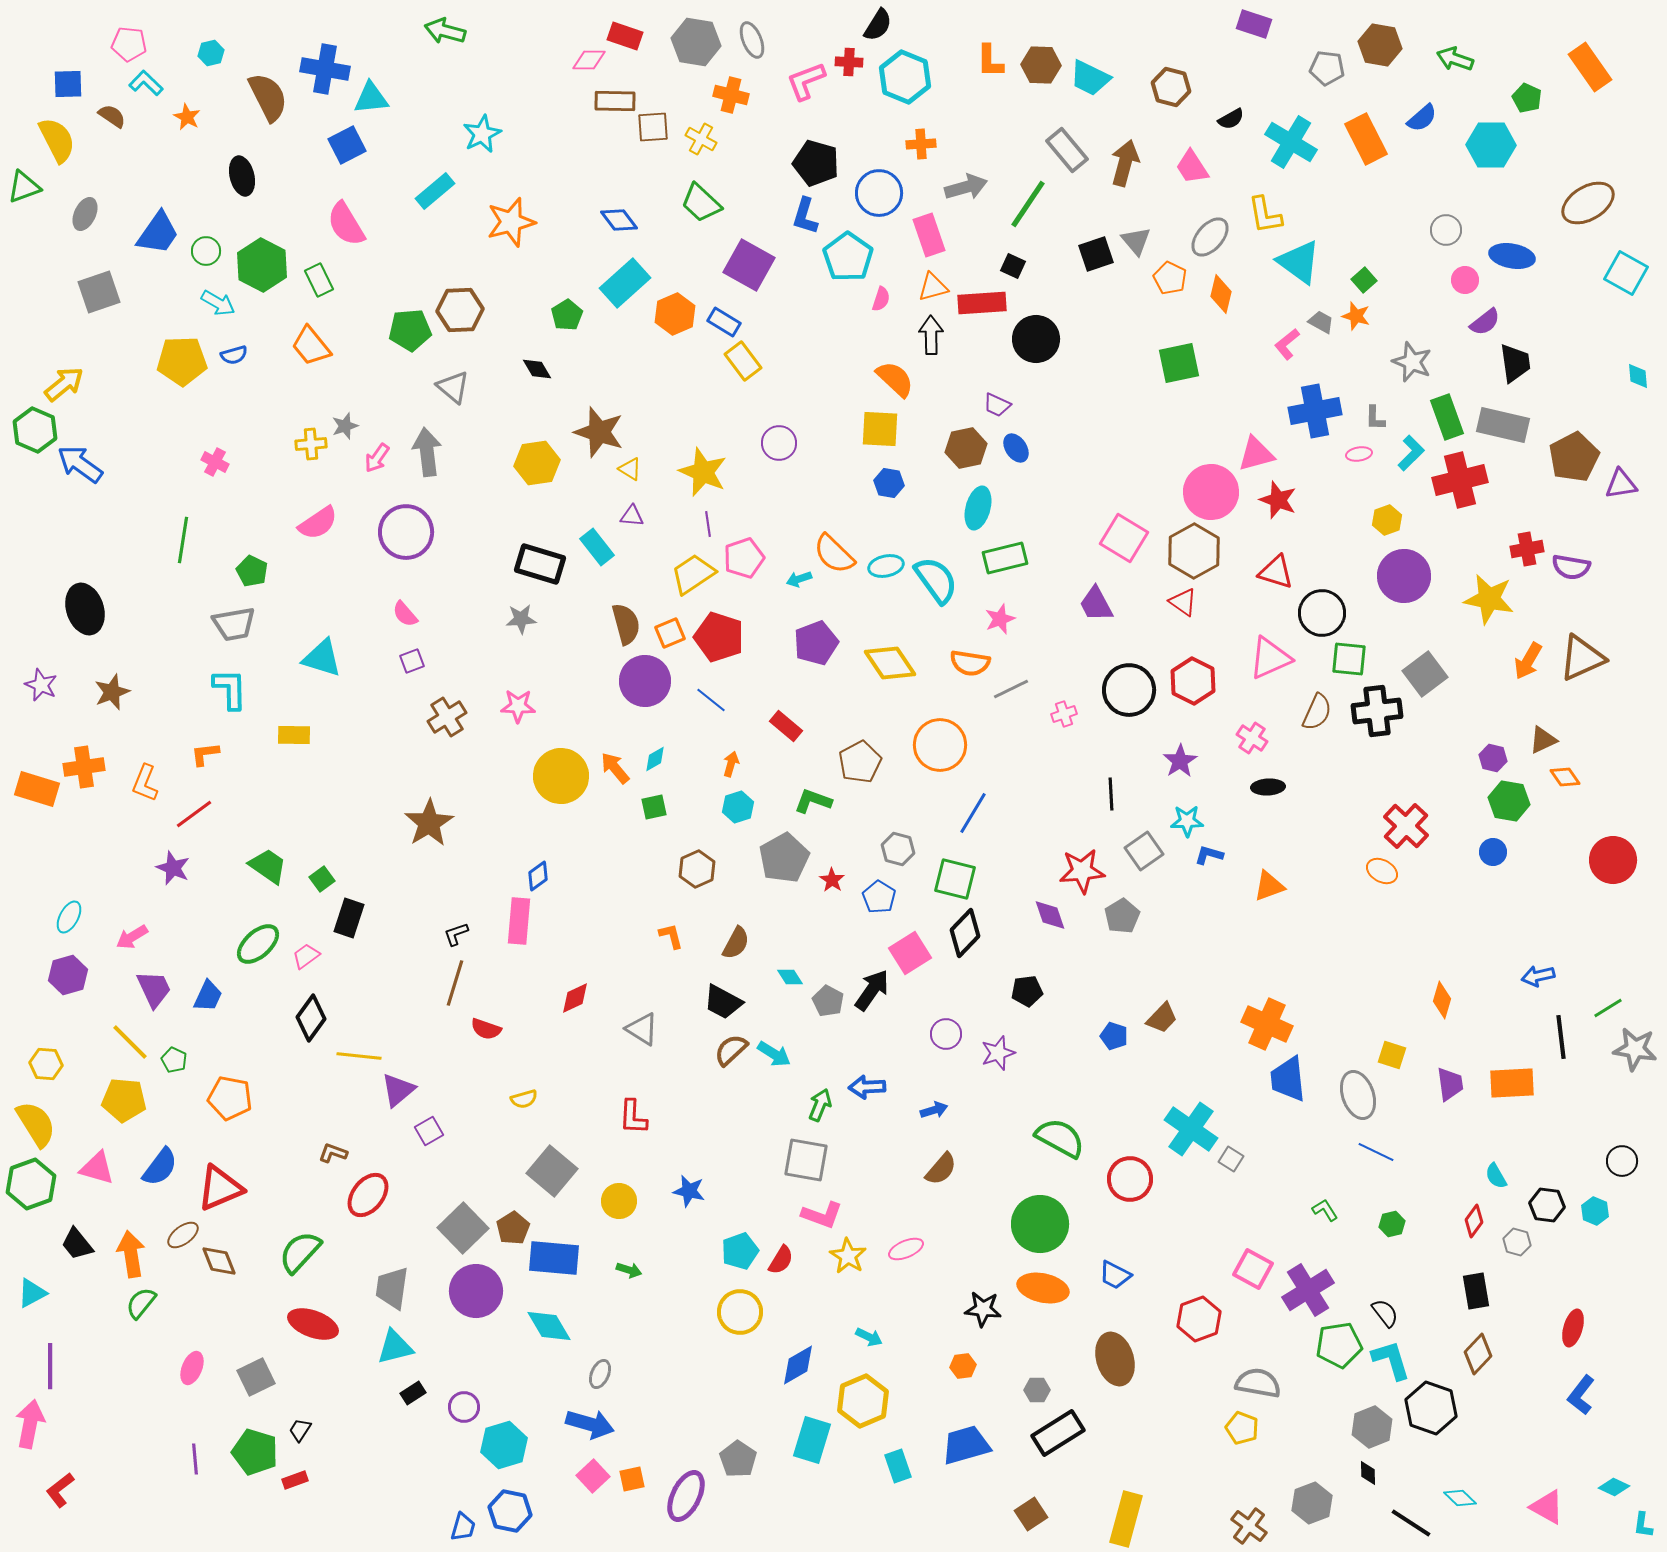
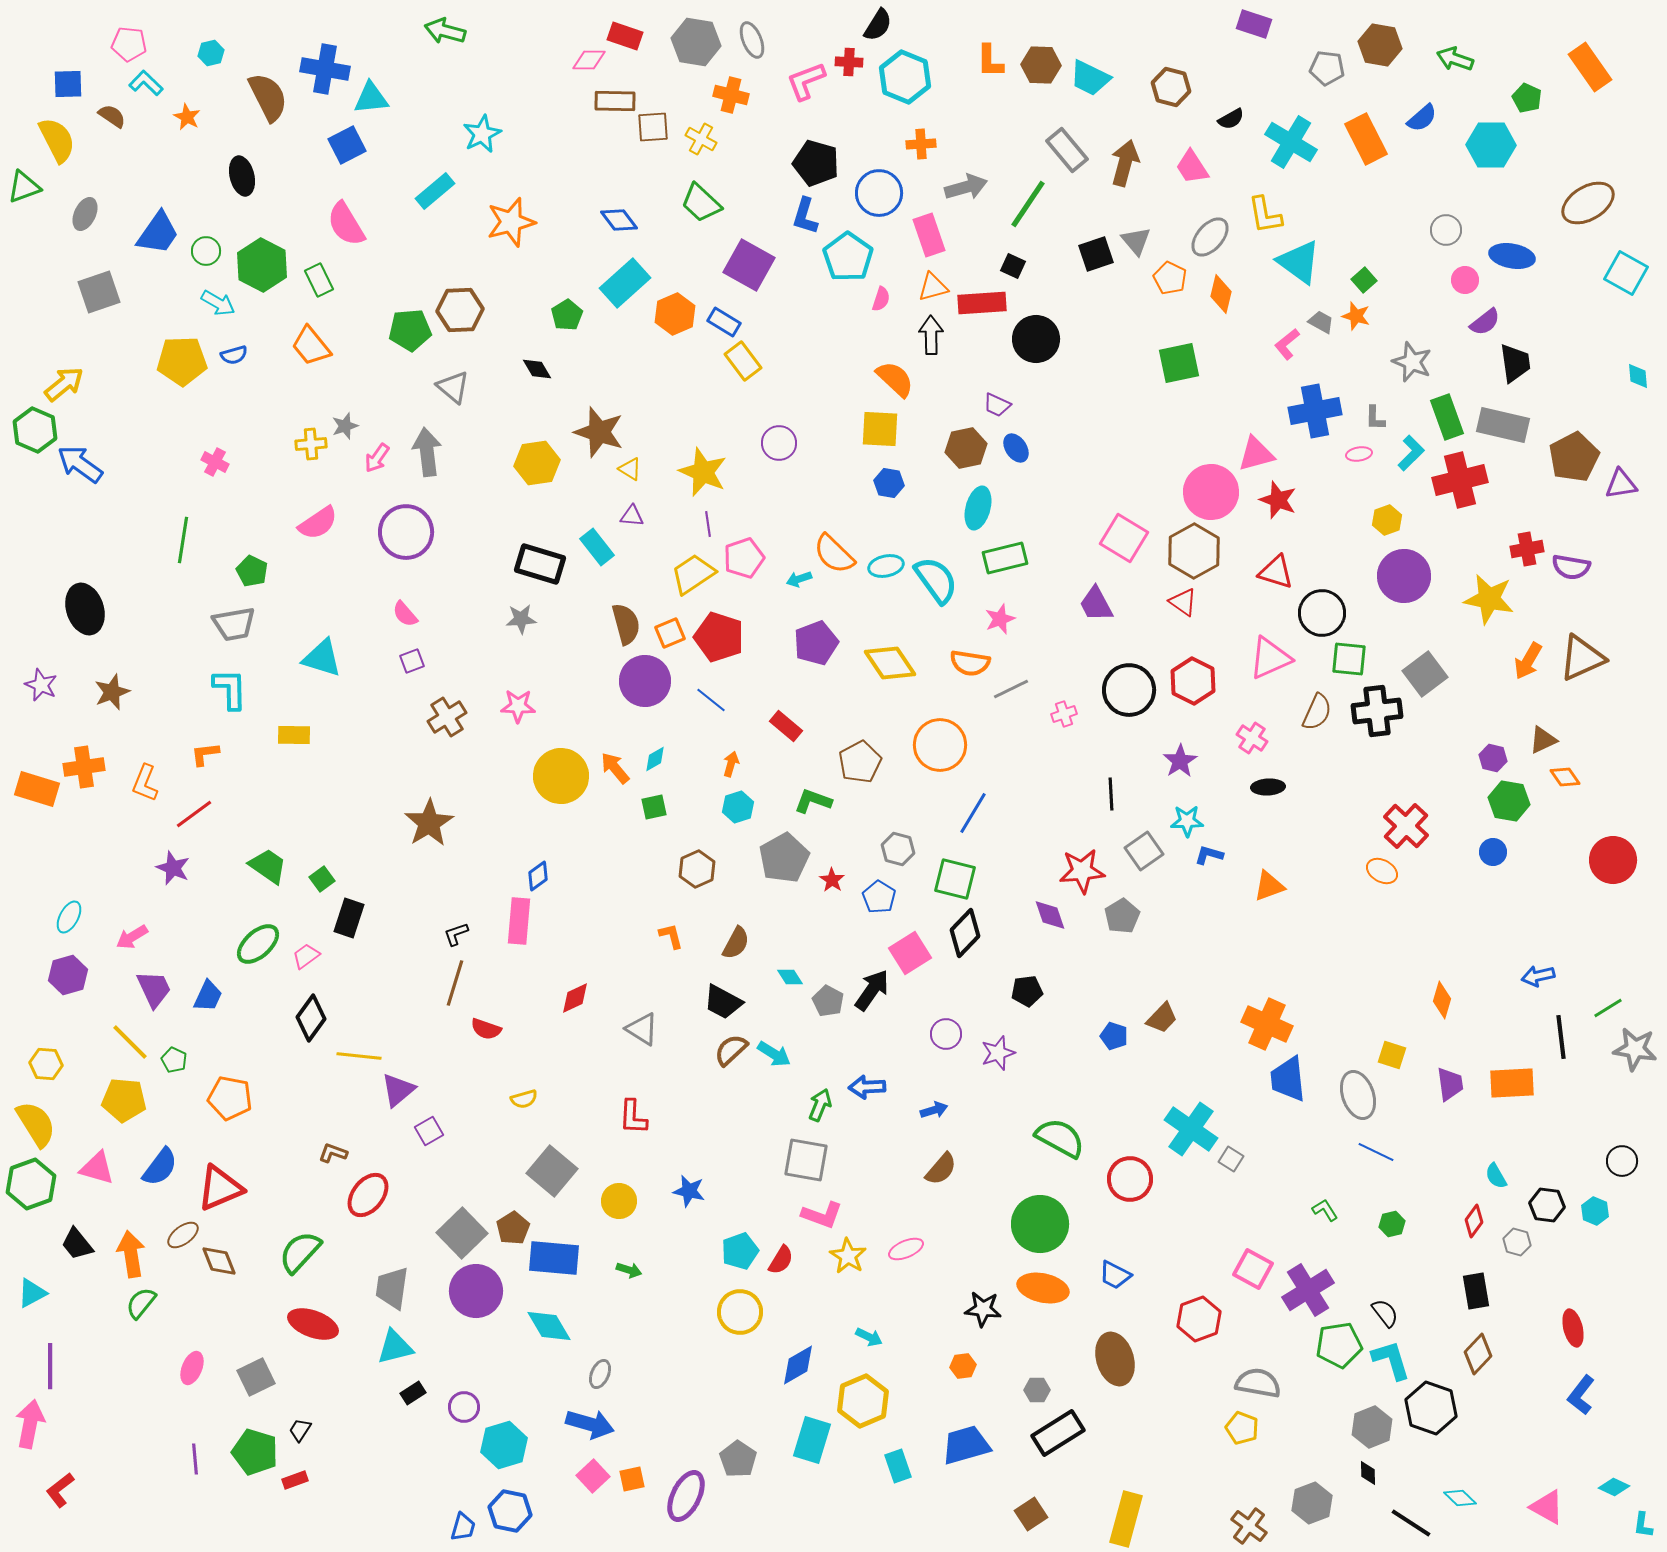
gray square at (463, 1228): moved 1 px left, 5 px down
red ellipse at (1573, 1328): rotated 30 degrees counterclockwise
